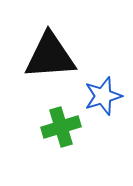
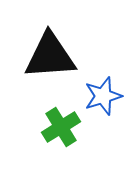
green cross: rotated 15 degrees counterclockwise
